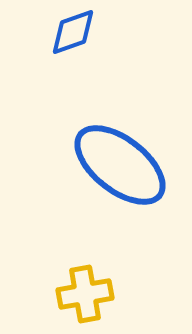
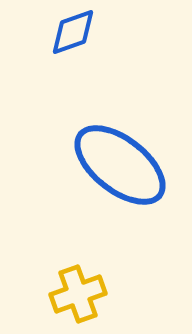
yellow cross: moved 7 px left; rotated 10 degrees counterclockwise
